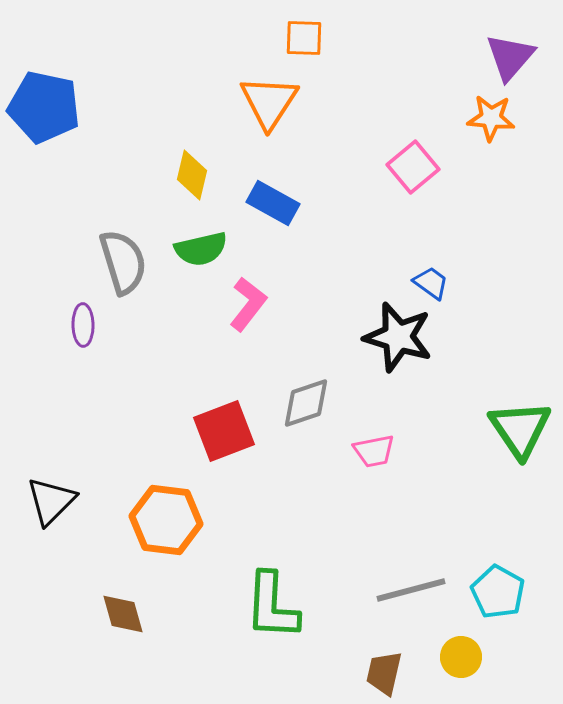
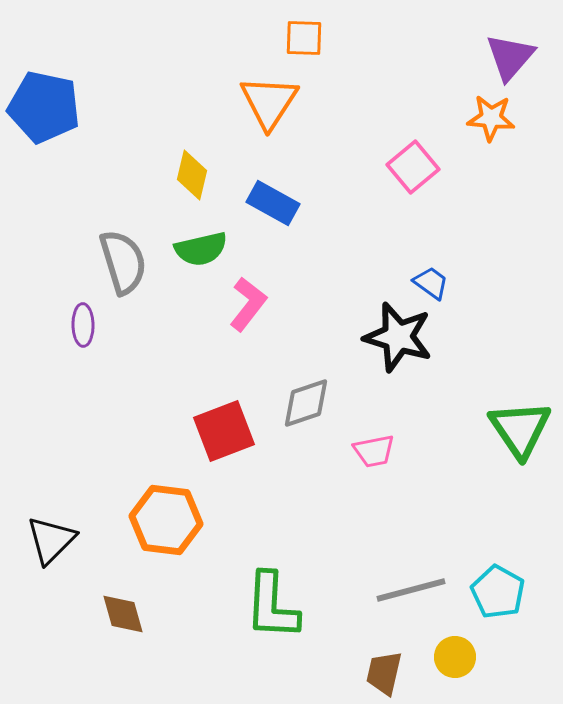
black triangle: moved 39 px down
yellow circle: moved 6 px left
